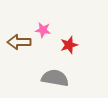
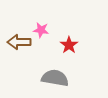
pink star: moved 2 px left
red star: rotated 18 degrees counterclockwise
